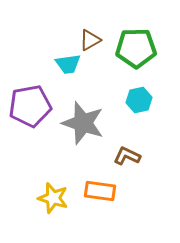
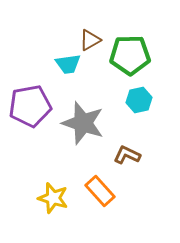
green pentagon: moved 6 px left, 7 px down
brown L-shape: moved 1 px up
orange rectangle: rotated 40 degrees clockwise
